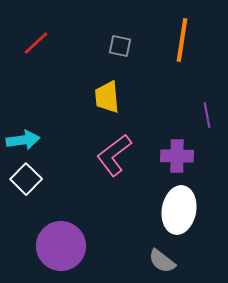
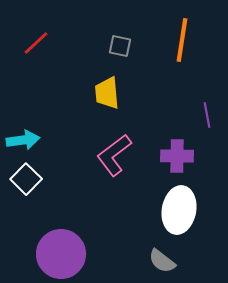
yellow trapezoid: moved 4 px up
purple circle: moved 8 px down
